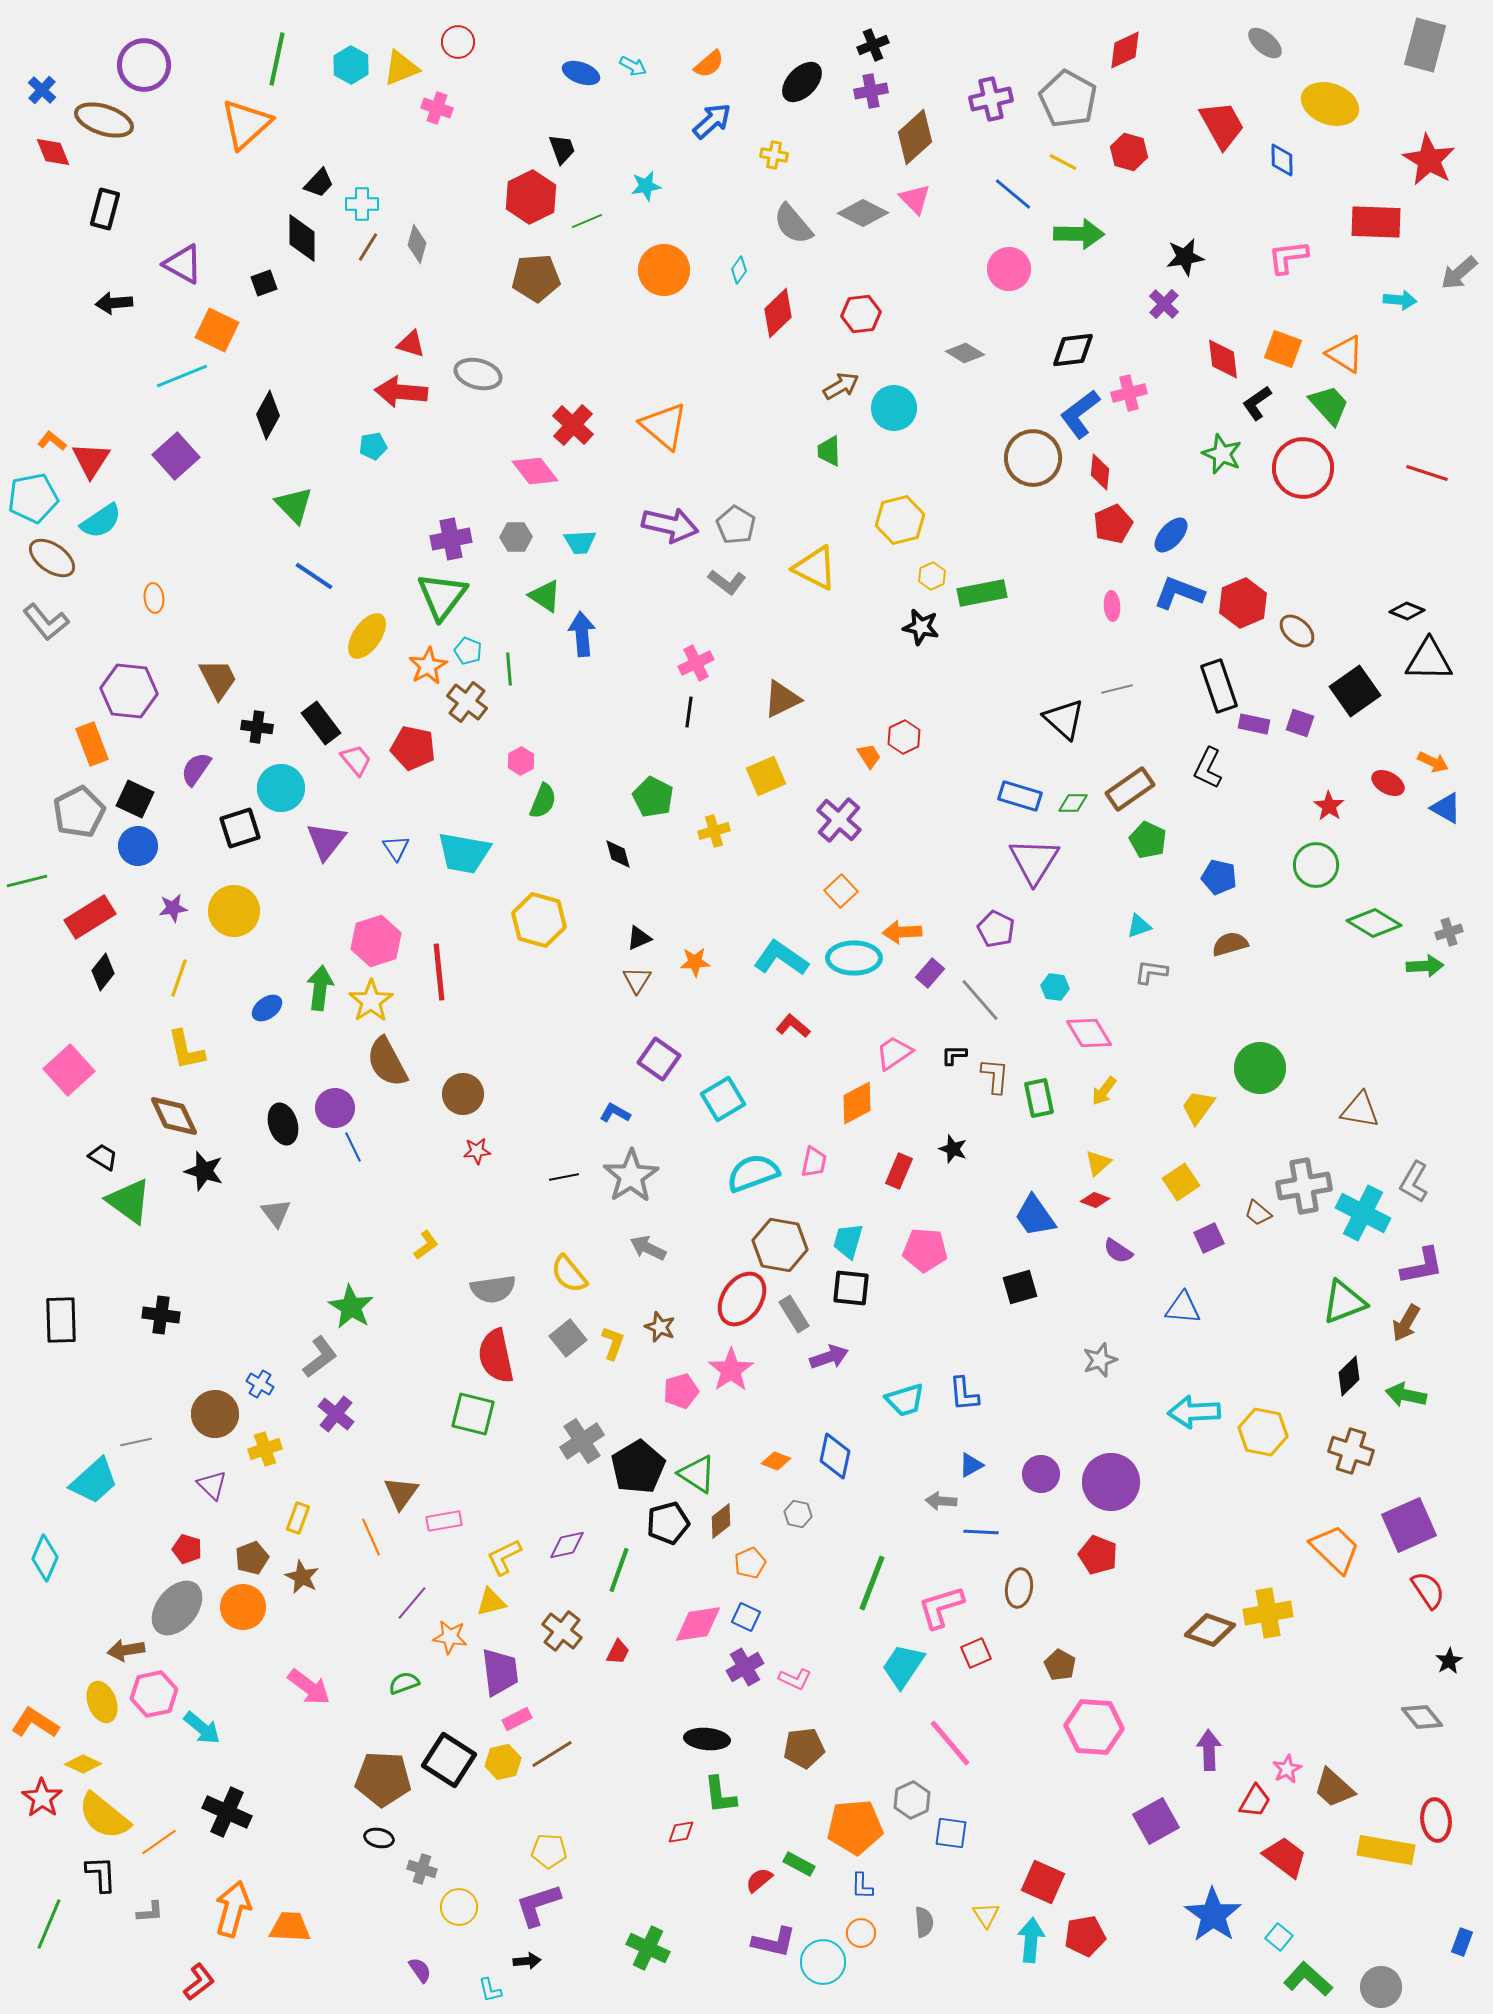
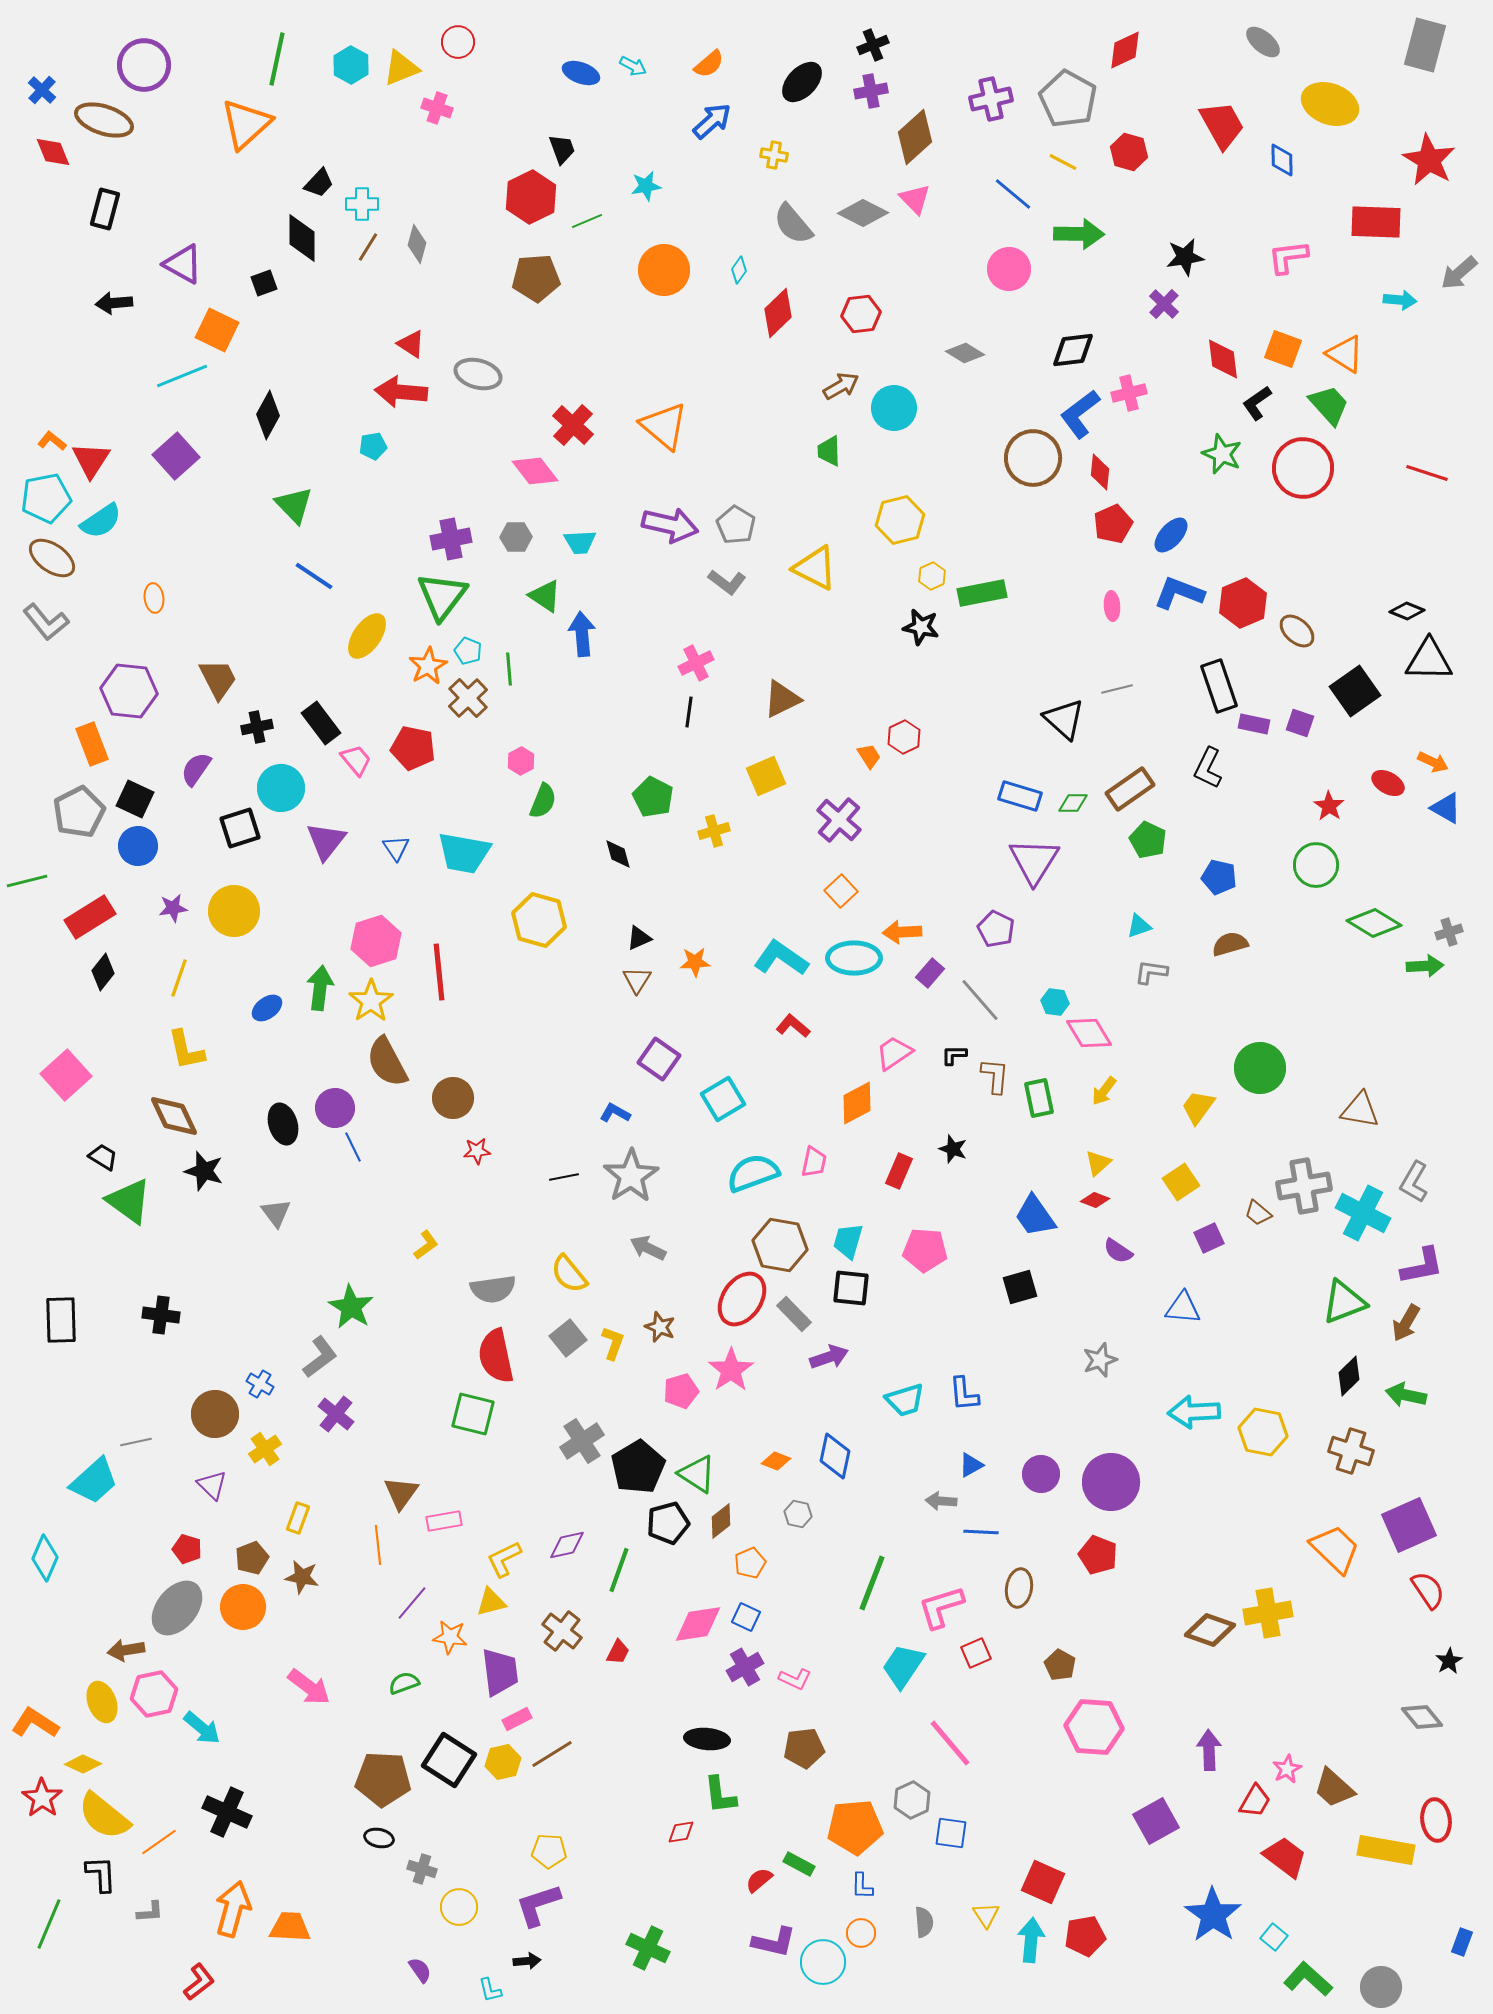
gray ellipse at (1265, 43): moved 2 px left, 1 px up
red triangle at (411, 344): rotated 16 degrees clockwise
cyan pentagon at (33, 498): moved 13 px right
brown cross at (467, 702): moved 1 px right, 4 px up; rotated 9 degrees clockwise
black cross at (257, 727): rotated 20 degrees counterclockwise
cyan hexagon at (1055, 987): moved 15 px down
pink square at (69, 1070): moved 3 px left, 5 px down
brown circle at (463, 1094): moved 10 px left, 4 px down
gray rectangle at (794, 1314): rotated 12 degrees counterclockwise
yellow cross at (265, 1449): rotated 16 degrees counterclockwise
orange line at (371, 1537): moved 7 px right, 8 px down; rotated 18 degrees clockwise
yellow L-shape at (504, 1557): moved 2 px down
brown star at (302, 1577): rotated 16 degrees counterclockwise
cyan square at (1279, 1937): moved 5 px left
